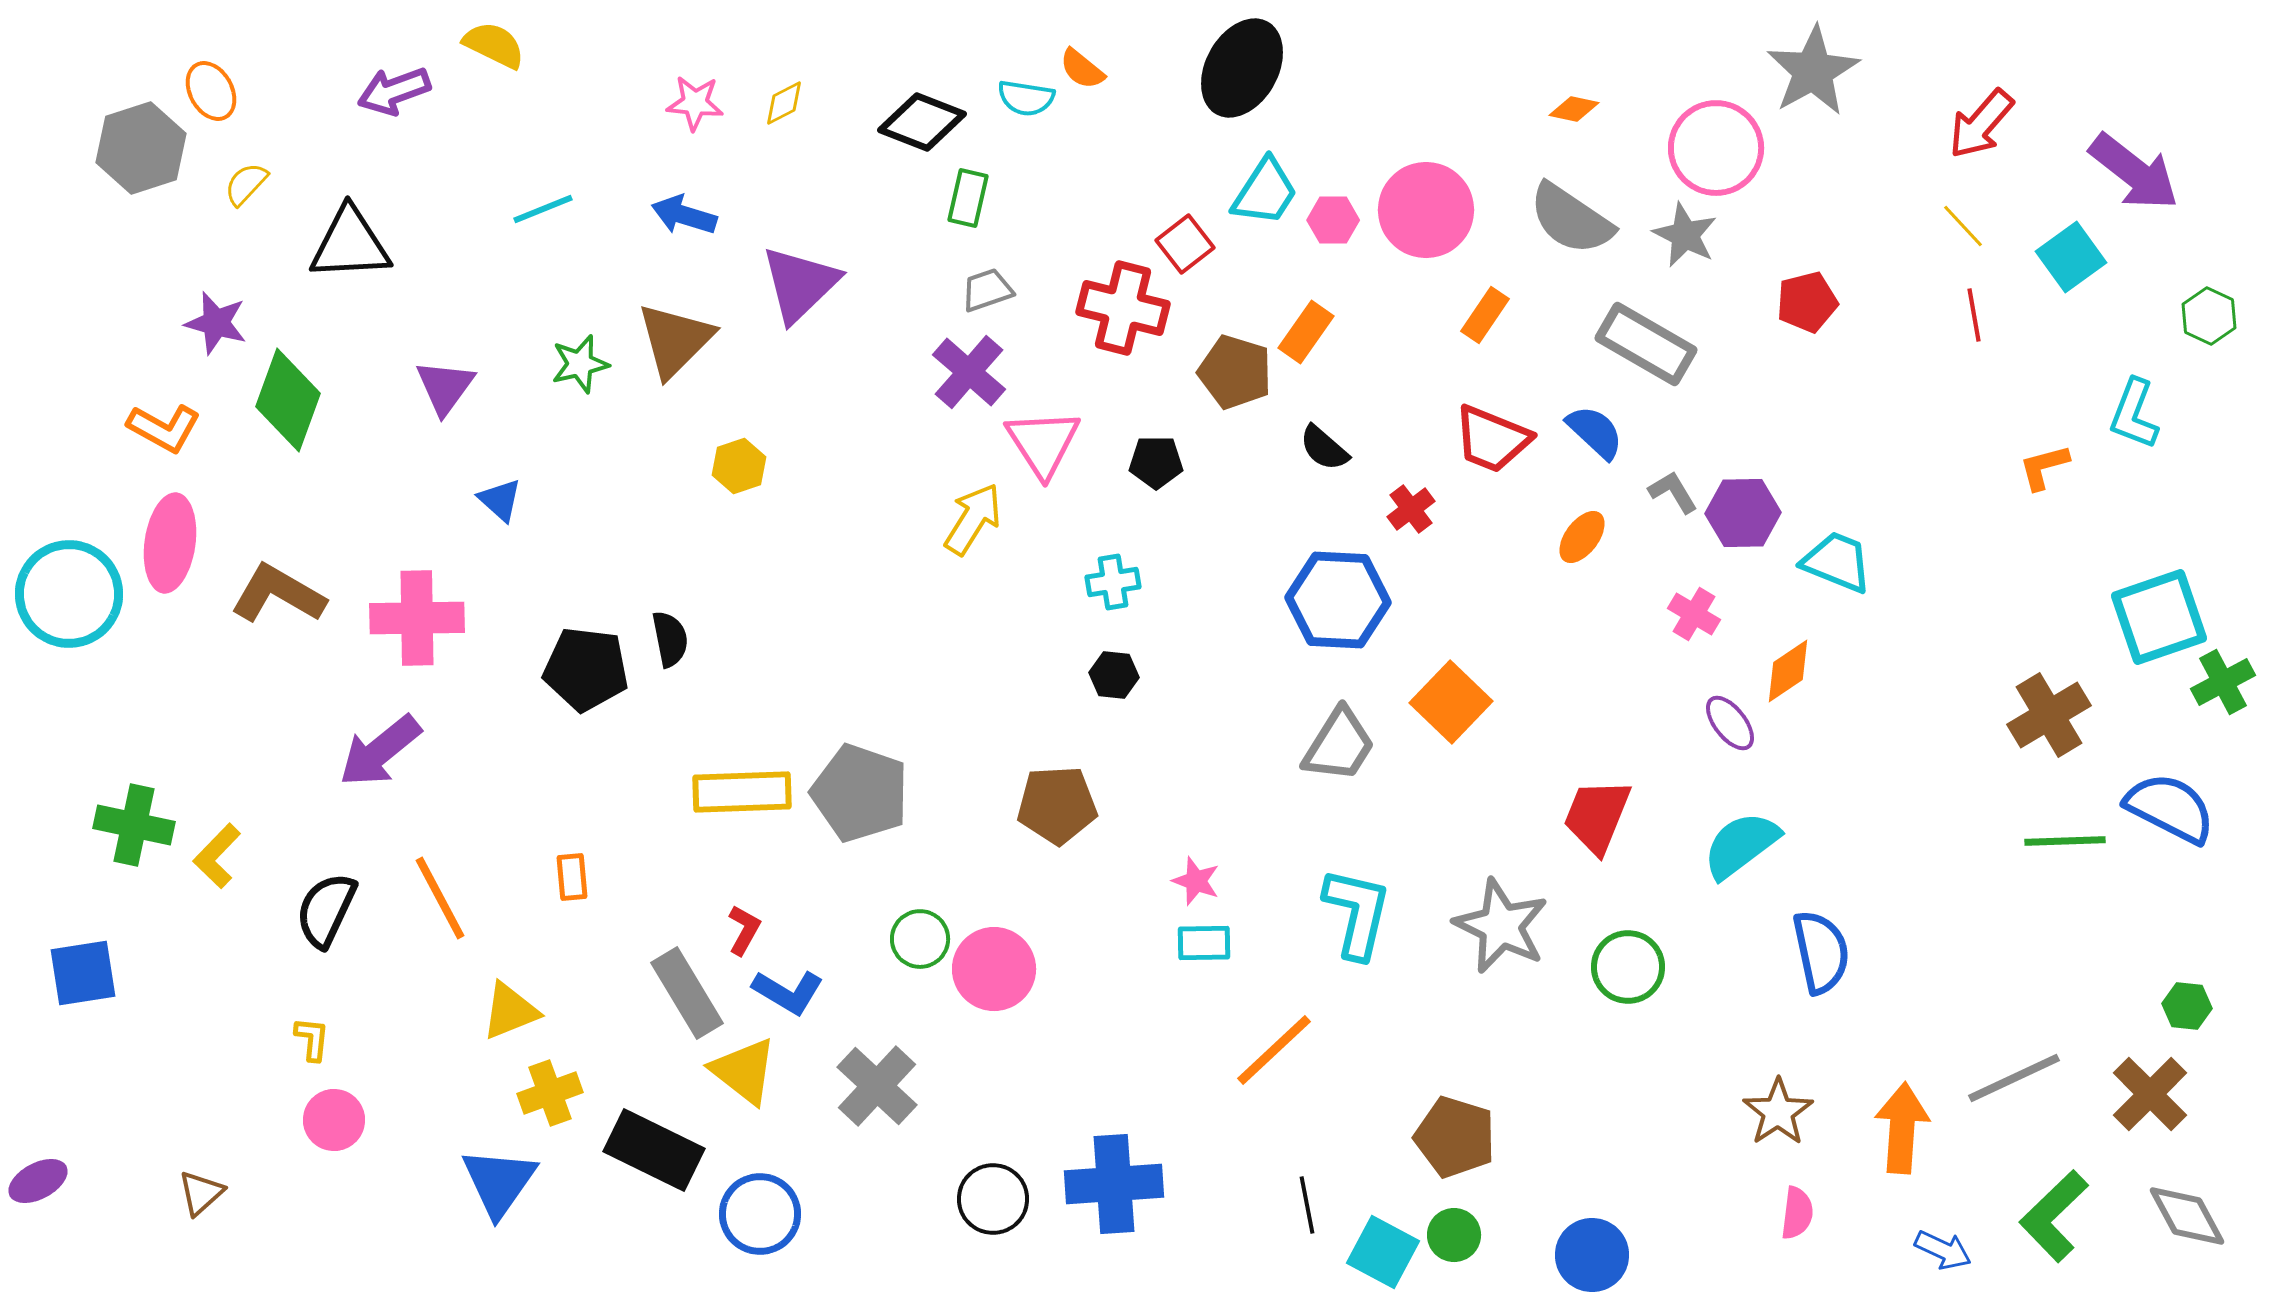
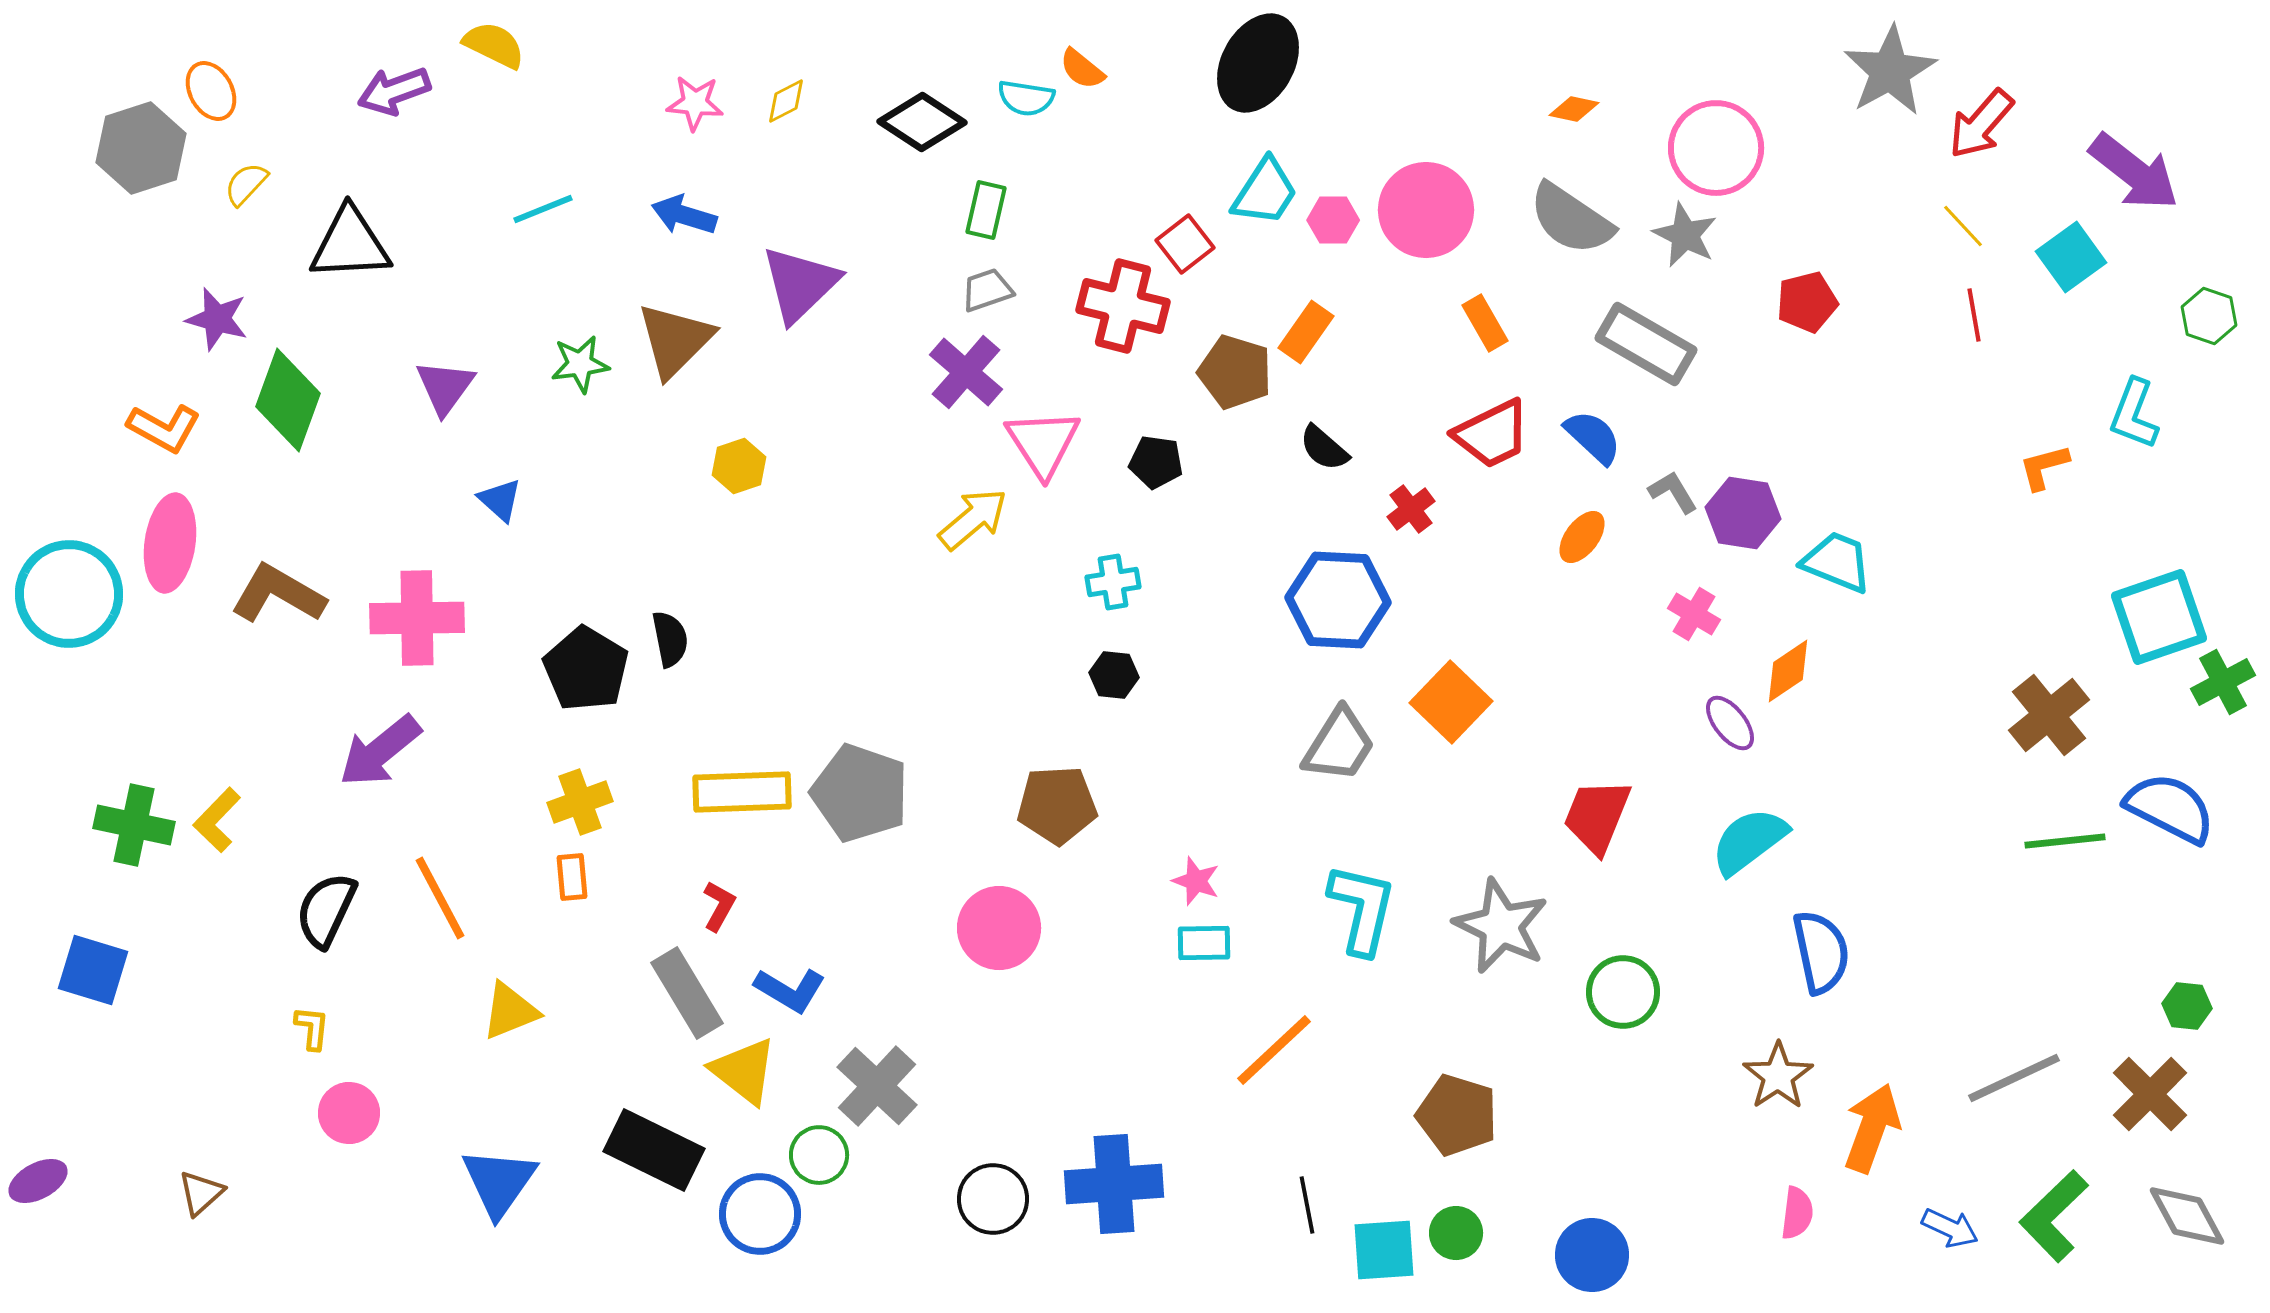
black ellipse at (1242, 68): moved 16 px right, 5 px up
gray star at (1813, 71): moved 77 px right
yellow diamond at (784, 103): moved 2 px right, 2 px up
black diamond at (922, 122): rotated 12 degrees clockwise
green rectangle at (968, 198): moved 18 px right, 12 px down
red cross at (1123, 308): moved 2 px up
orange rectangle at (1485, 315): moved 8 px down; rotated 64 degrees counterclockwise
green hexagon at (2209, 316): rotated 6 degrees counterclockwise
purple star at (216, 323): moved 1 px right, 4 px up
green star at (580, 364): rotated 6 degrees clockwise
purple cross at (969, 372): moved 3 px left
blue semicircle at (1595, 432): moved 2 px left, 5 px down
red trapezoid at (1492, 439): moved 5 px up; rotated 48 degrees counterclockwise
black pentagon at (1156, 462): rotated 8 degrees clockwise
purple hexagon at (1743, 513): rotated 10 degrees clockwise
yellow arrow at (973, 519): rotated 18 degrees clockwise
black pentagon at (586, 669): rotated 24 degrees clockwise
brown cross at (2049, 715): rotated 8 degrees counterclockwise
green line at (2065, 841): rotated 4 degrees counterclockwise
cyan semicircle at (1741, 845): moved 8 px right, 4 px up
yellow L-shape at (217, 856): moved 36 px up
cyan L-shape at (1357, 913): moved 5 px right, 4 px up
red L-shape at (744, 930): moved 25 px left, 24 px up
green circle at (920, 939): moved 101 px left, 216 px down
green circle at (1628, 967): moved 5 px left, 25 px down
pink circle at (994, 969): moved 5 px right, 41 px up
blue square at (83, 973): moved 10 px right, 3 px up; rotated 26 degrees clockwise
blue L-shape at (788, 992): moved 2 px right, 2 px up
yellow L-shape at (312, 1039): moved 11 px up
yellow cross at (550, 1093): moved 30 px right, 291 px up
brown star at (1778, 1112): moved 36 px up
pink circle at (334, 1120): moved 15 px right, 7 px up
orange arrow at (1902, 1128): moved 30 px left; rotated 16 degrees clockwise
brown pentagon at (1455, 1137): moved 2 px right, 22 px up
green circle at (1454, 1235): moved 2 px right, 2 px up
blue arrow at (1943, 1250): moved 7 px right, 22 px up
cyan square at (1383, 1252): moved 1 px right, 2 px up; rotated 32 degrees counterclockwise
